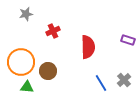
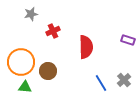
gray star: moved 5 px right
red semicircle: moved 2 px left
green triangle: moved 2 px left
